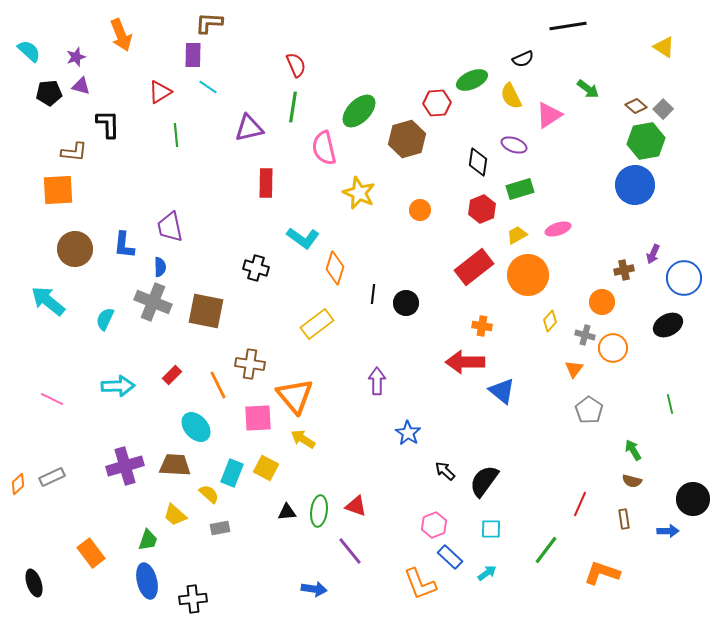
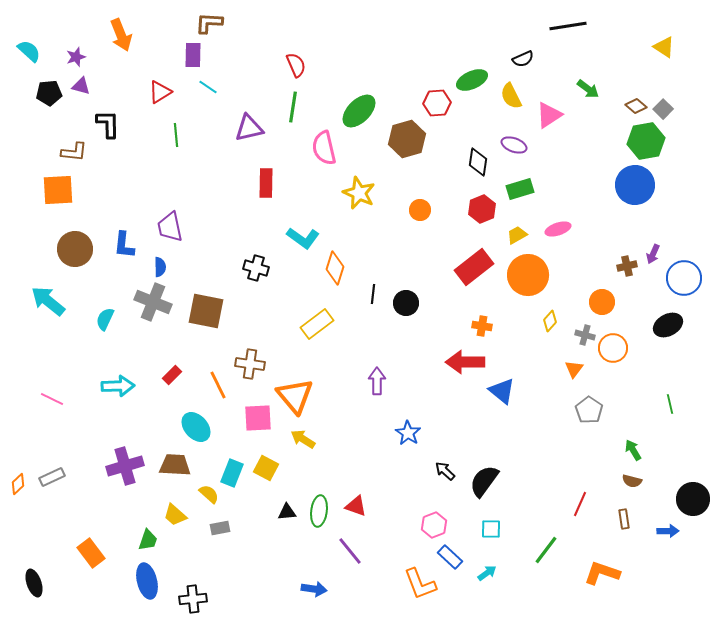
brown cross at (624, 270): moved 3 px right, 4 px up
